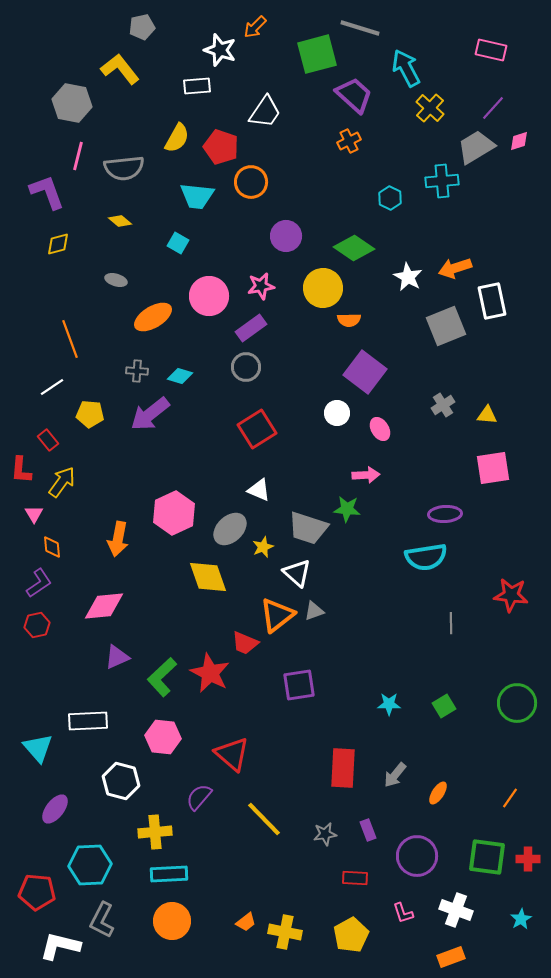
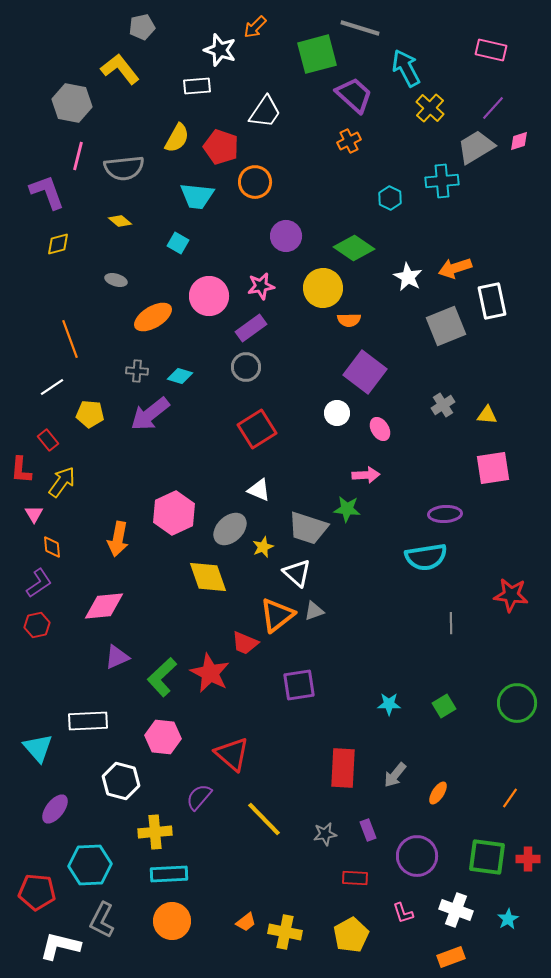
orange circle at (251, 182): moved 4 px right
cyan star at (521, 919): moved 13 px left
